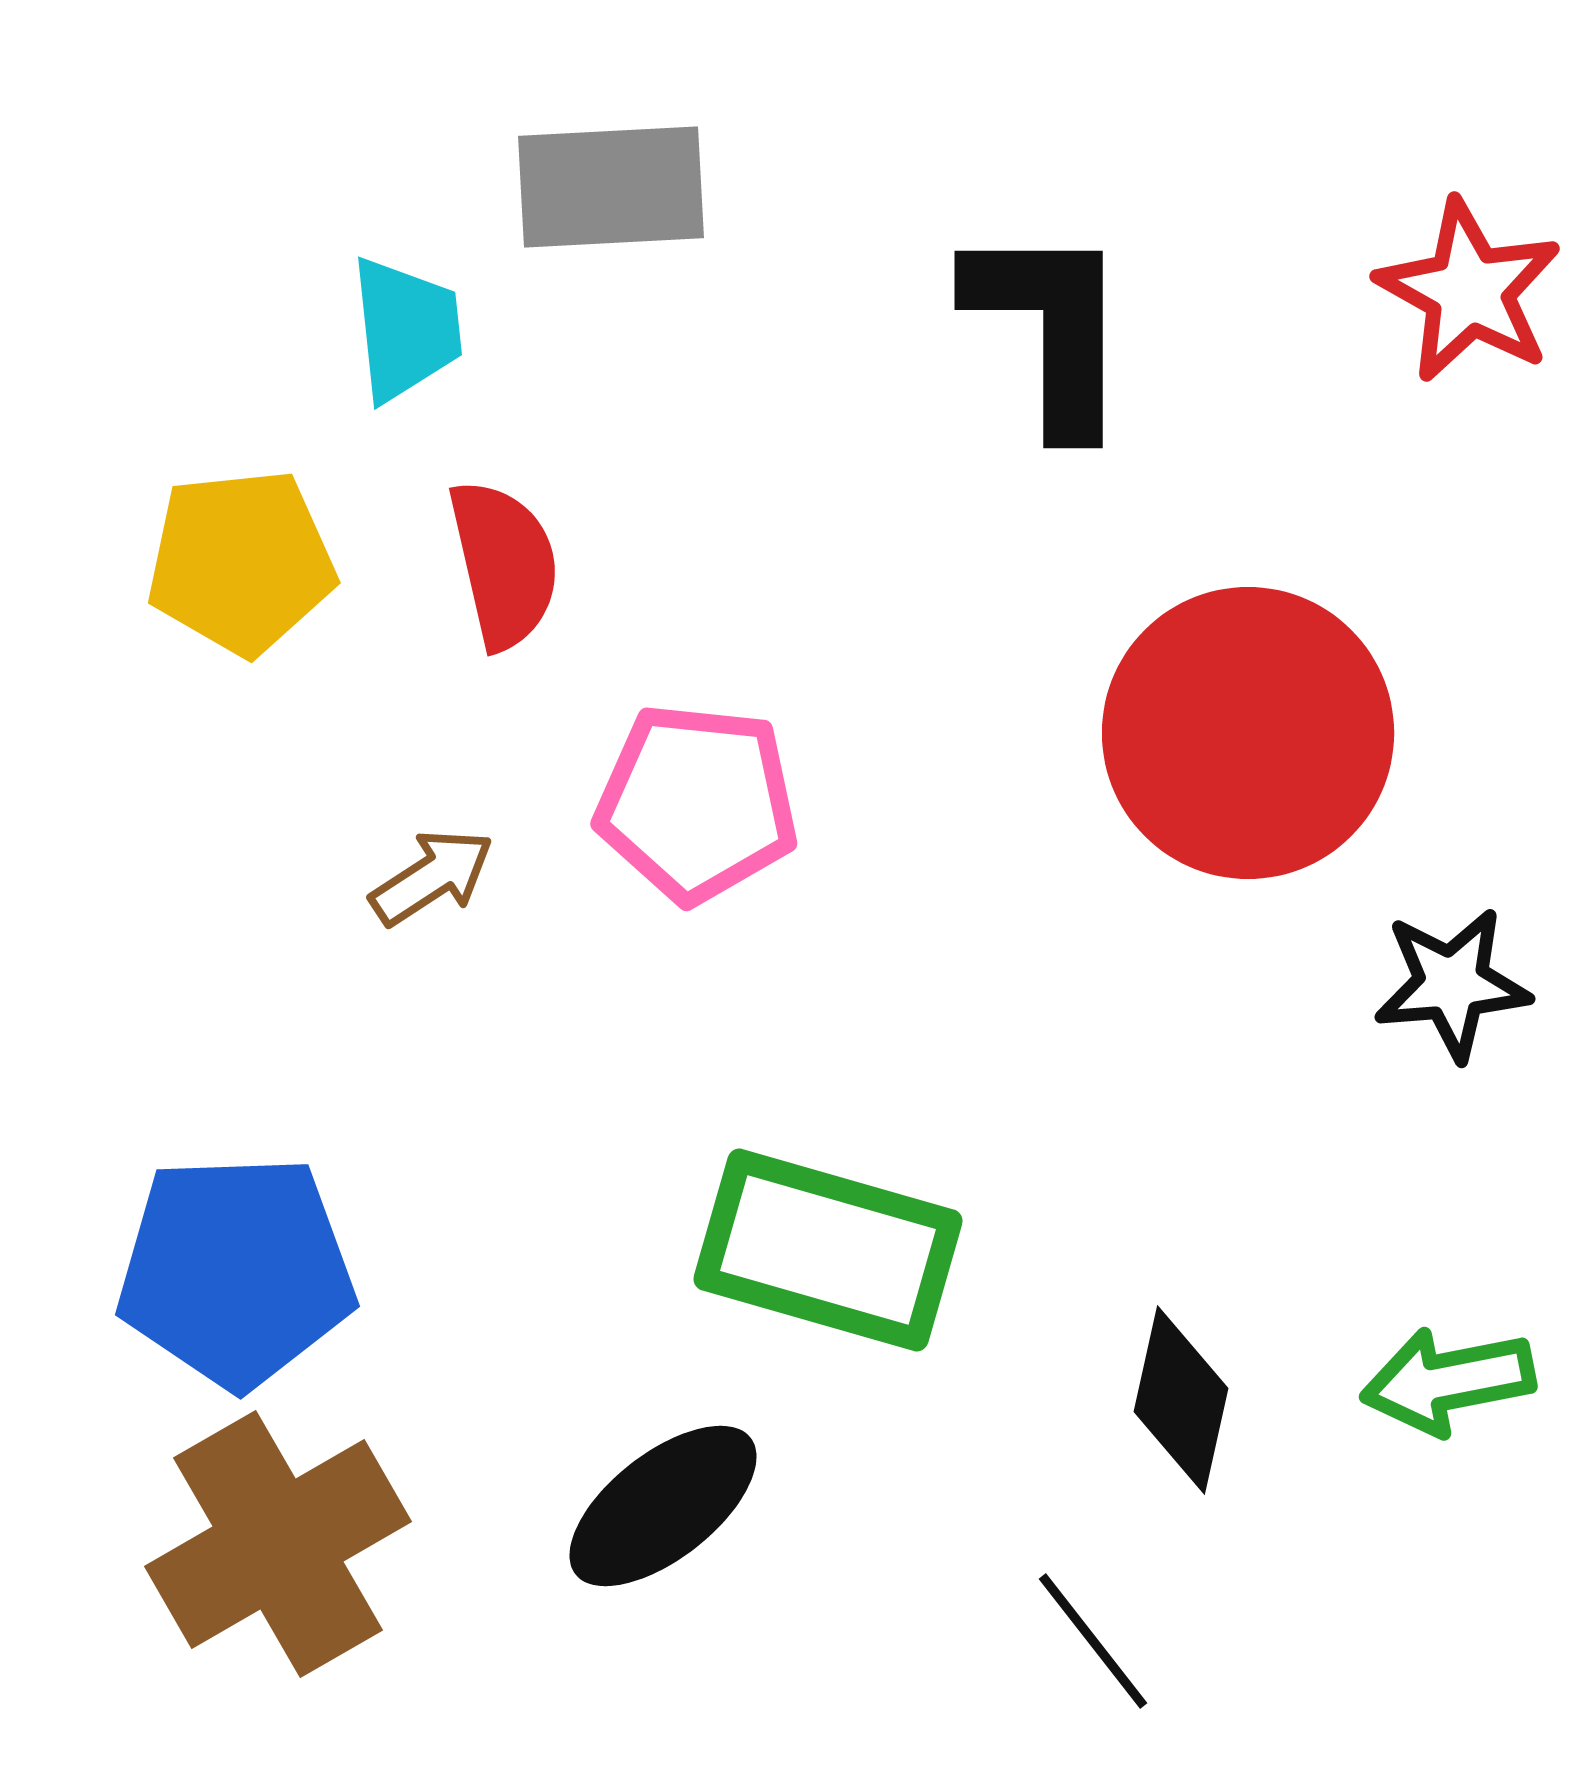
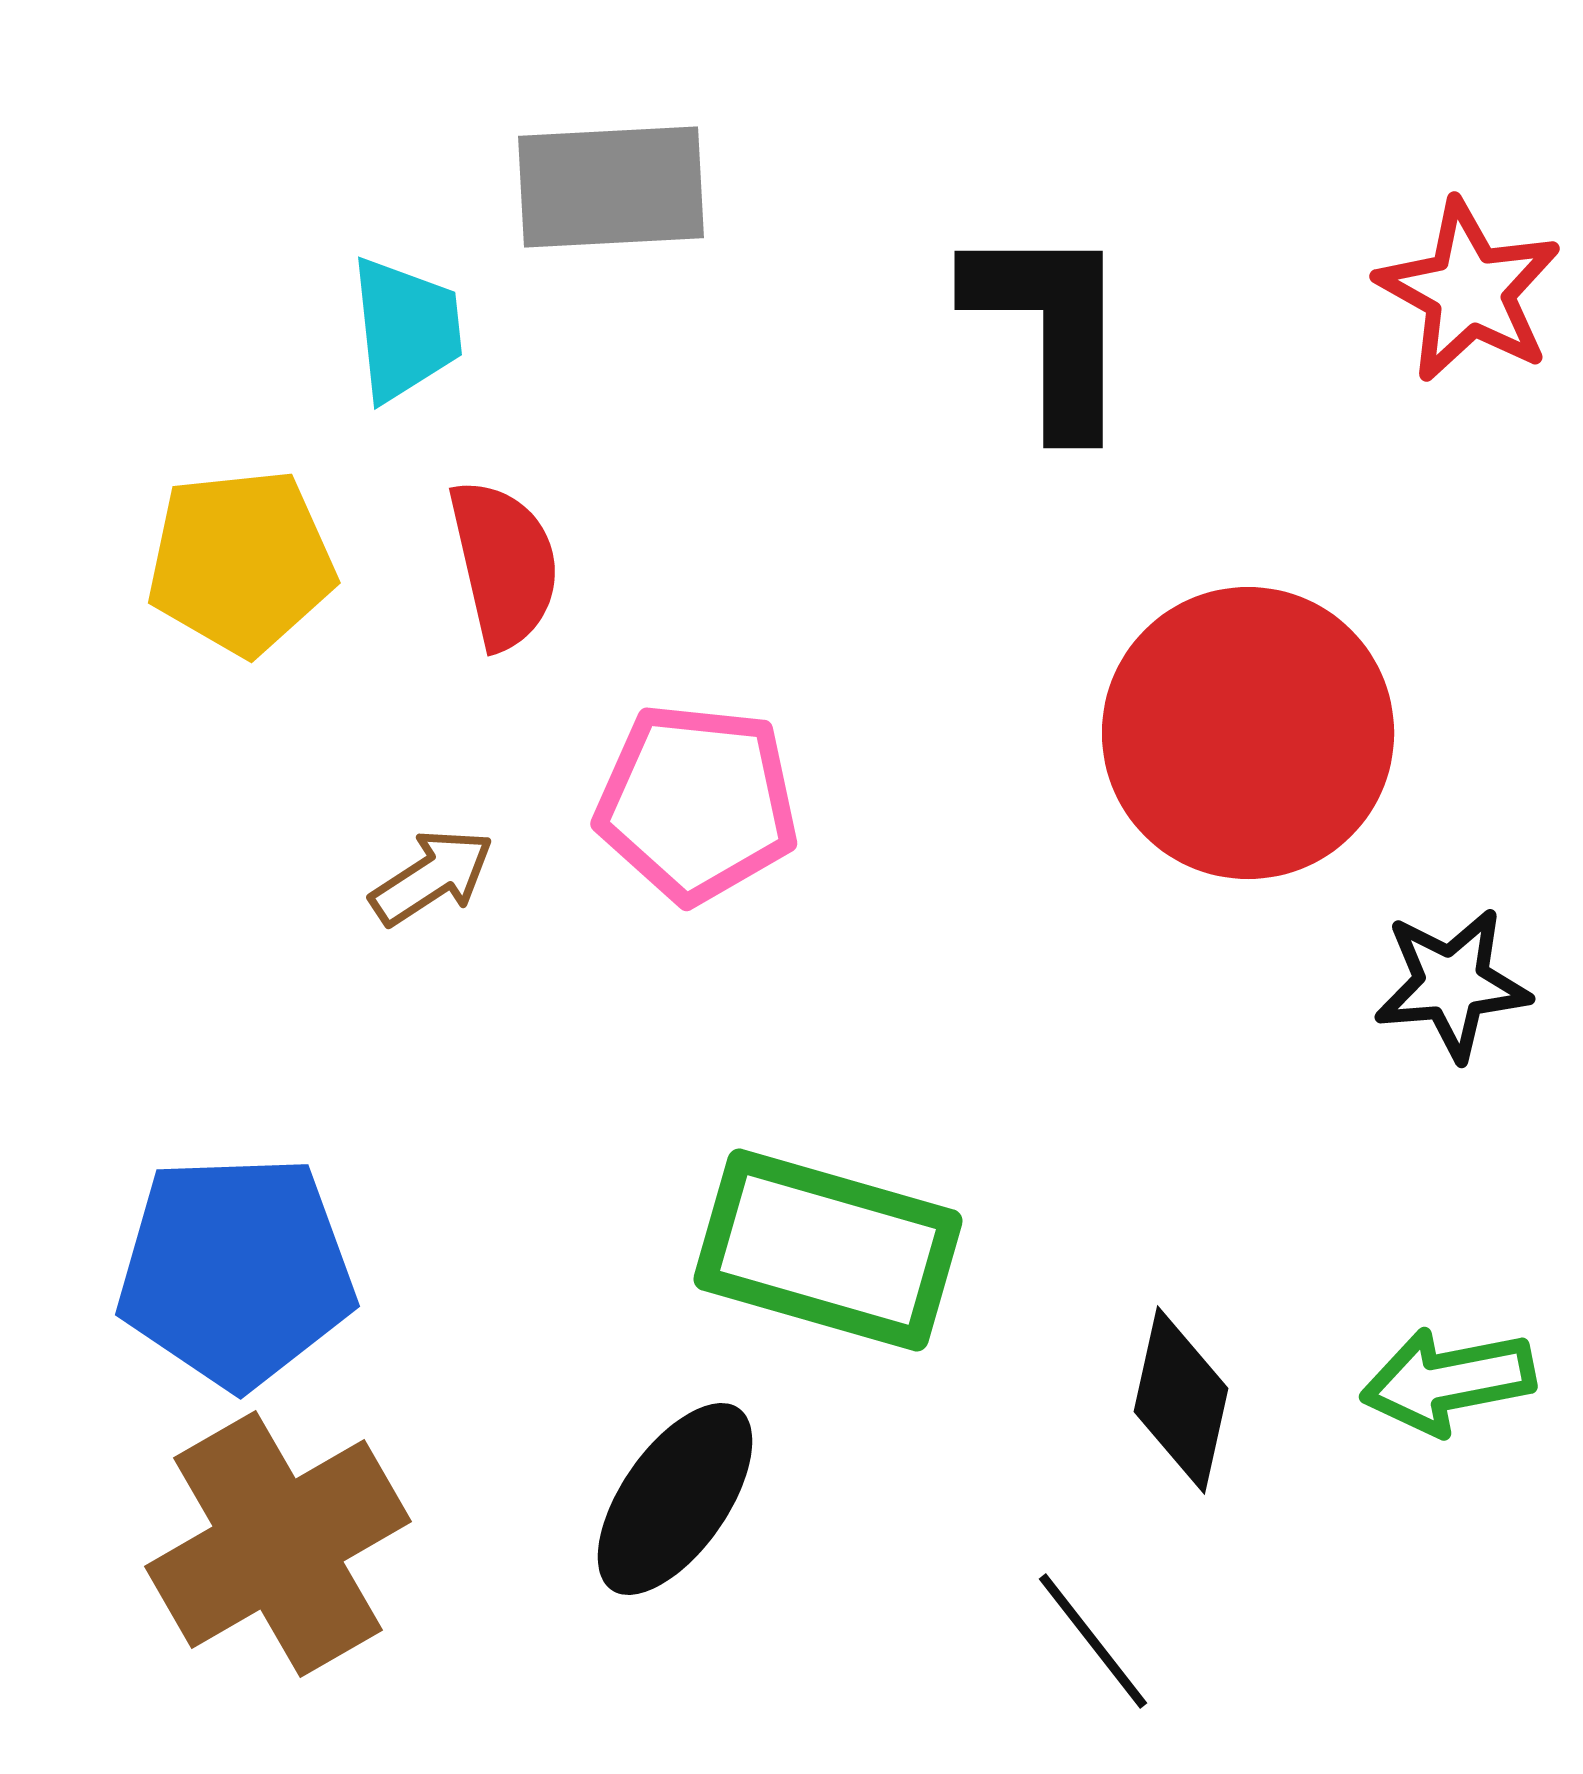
black ellipse: moved 12 px right, 7 px up; rotated 17 degrees counterclockwise
